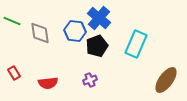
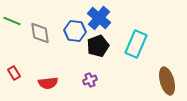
black pentagon: moved 1 px right
brown ellipse: moved 1 px right, 1 px down; rotated 52 degrees counterclockwise
